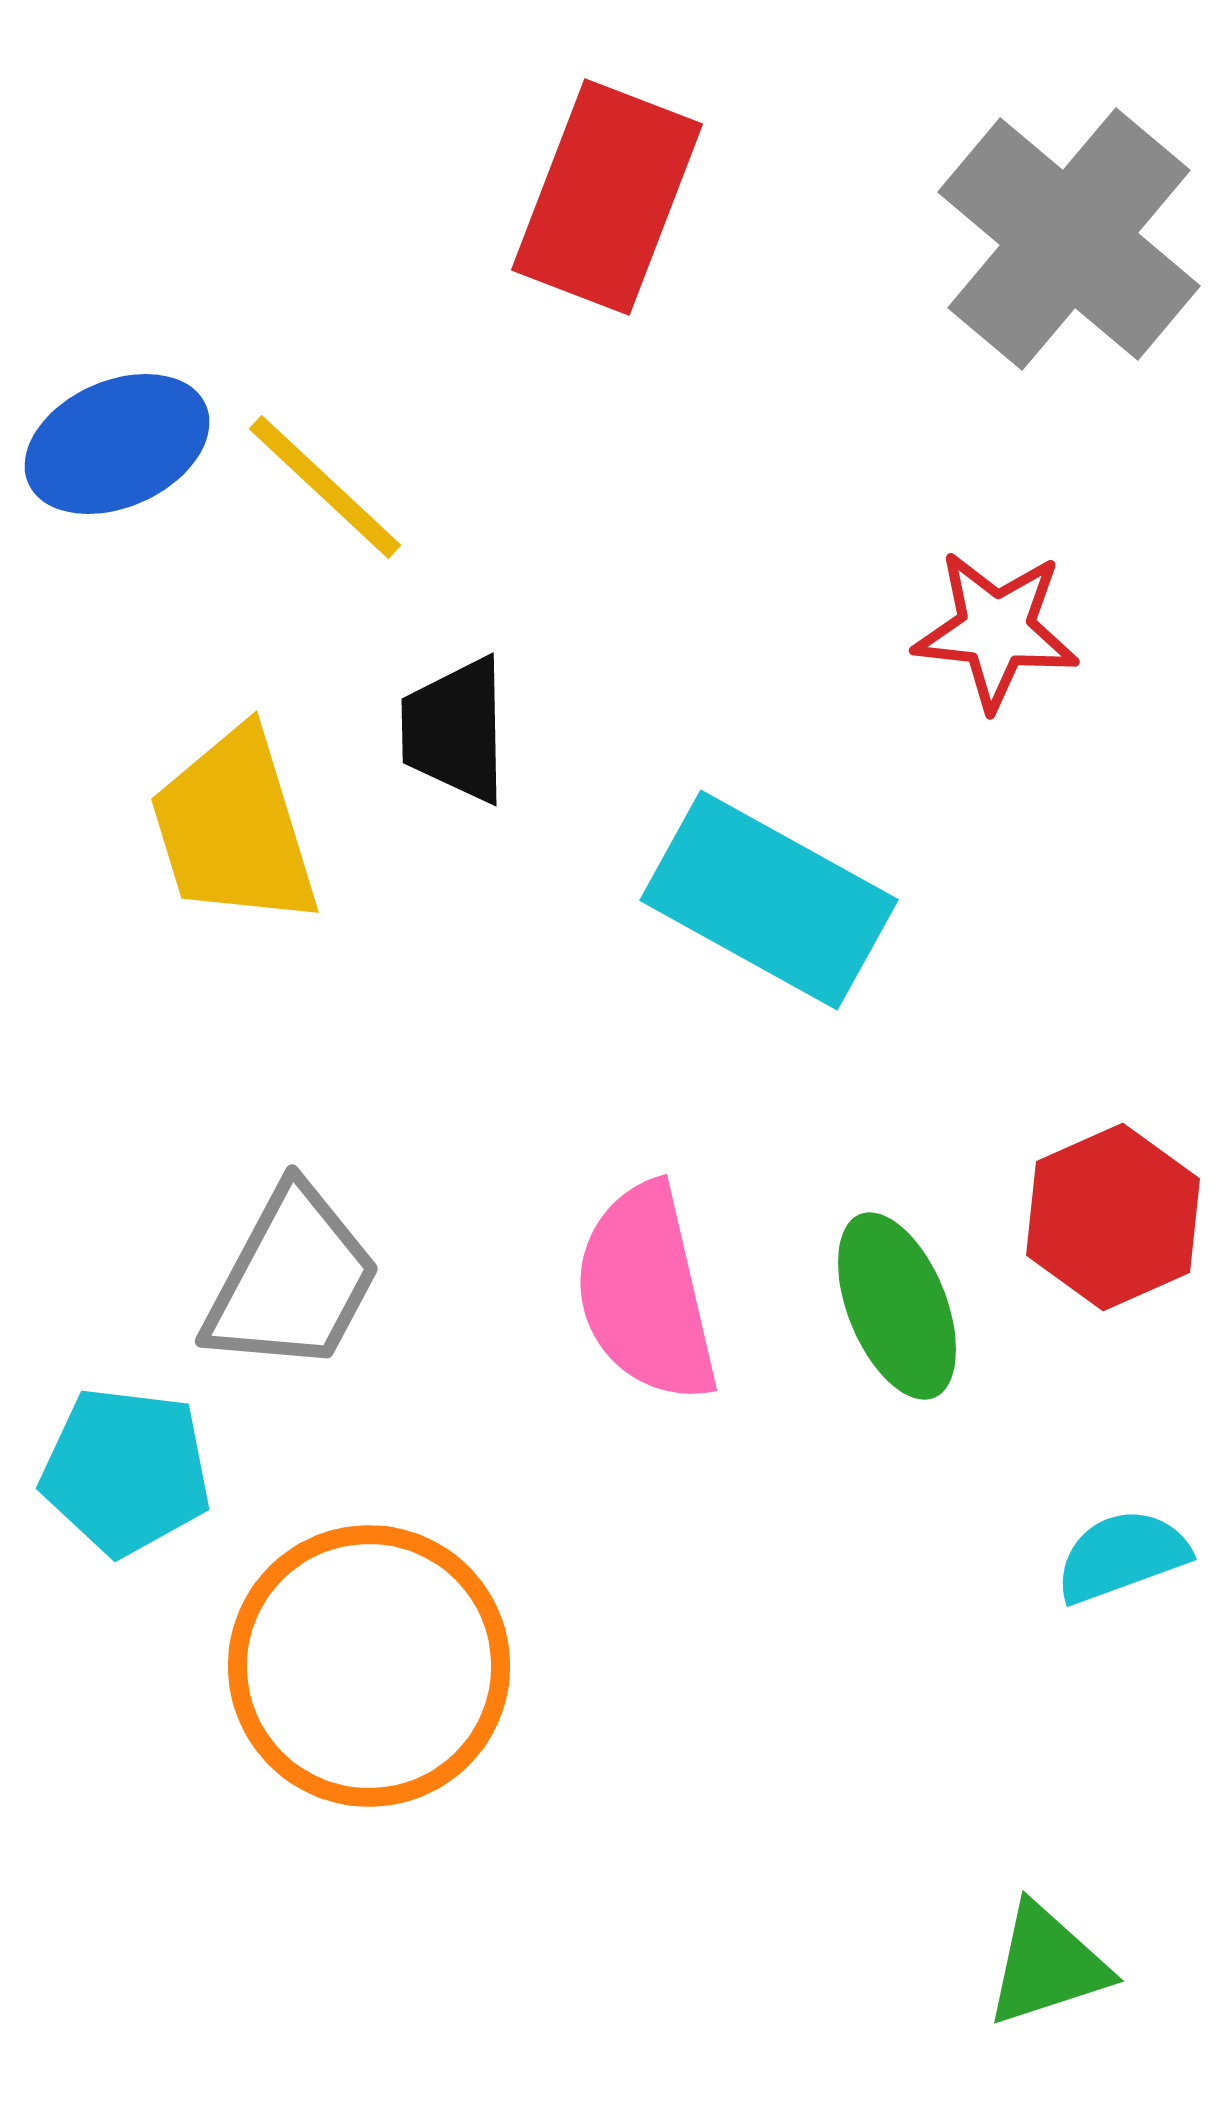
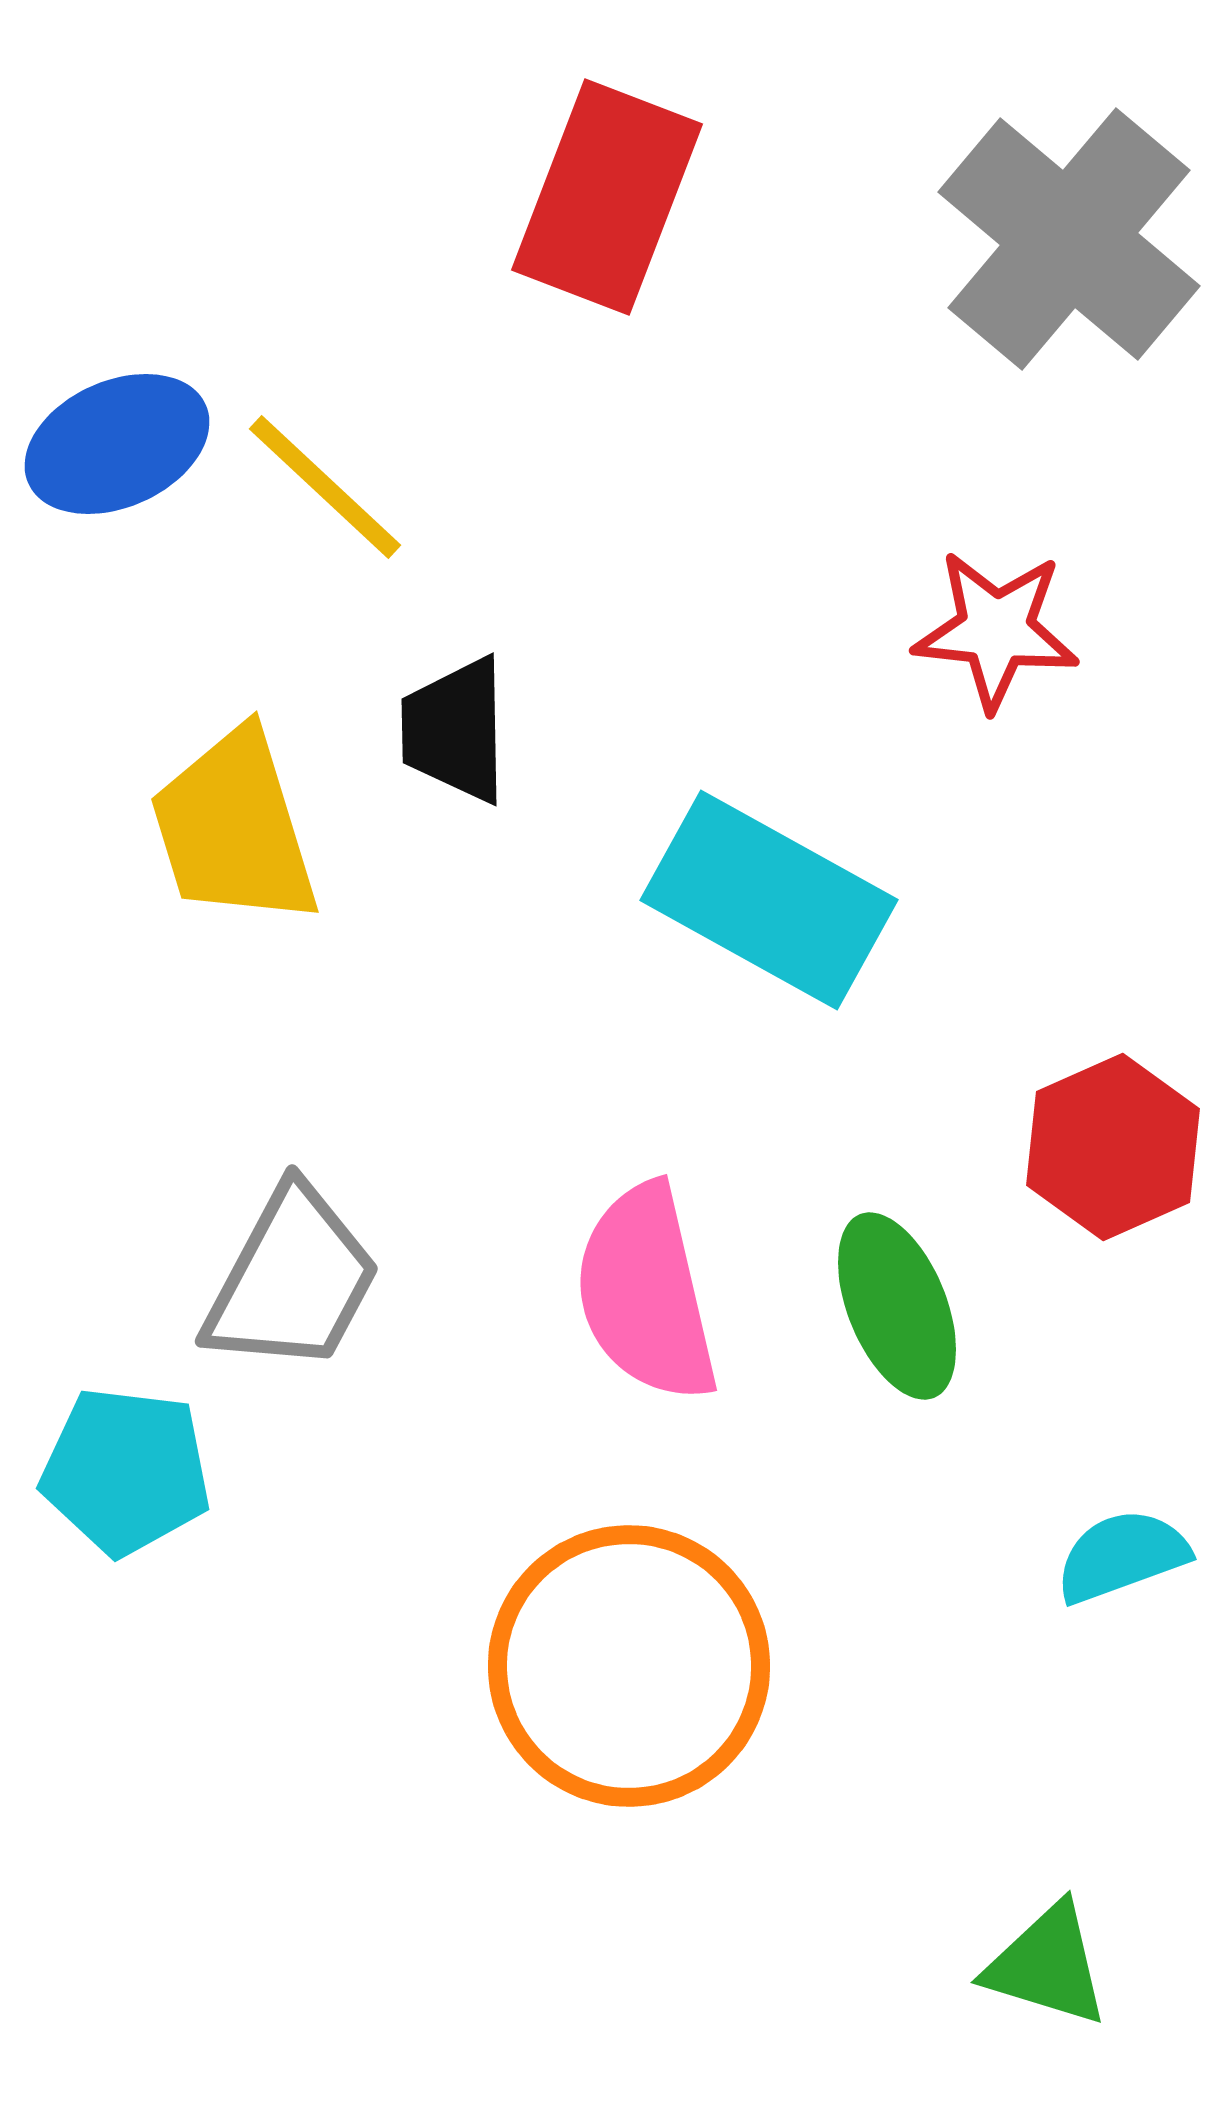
red hexagon: moved 70 px up
orange circle: moved 260 px right
green triangle: rotated 35 degrees clockwise
